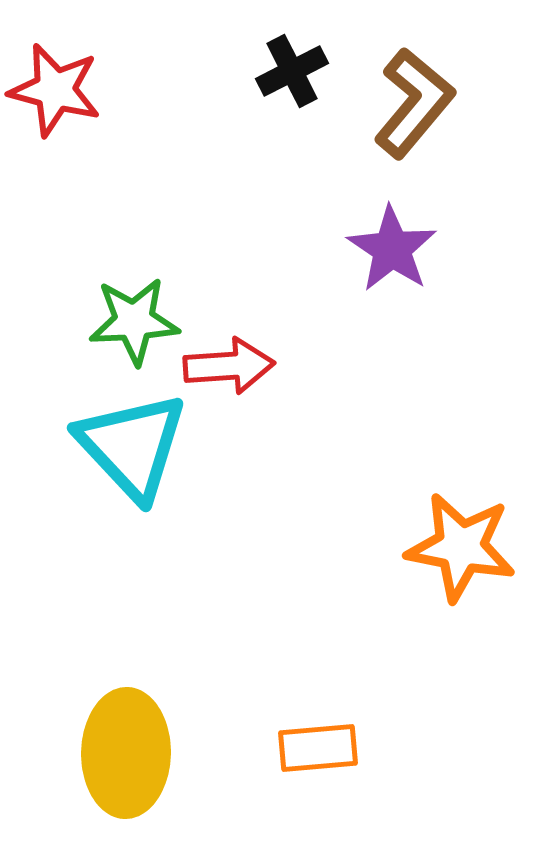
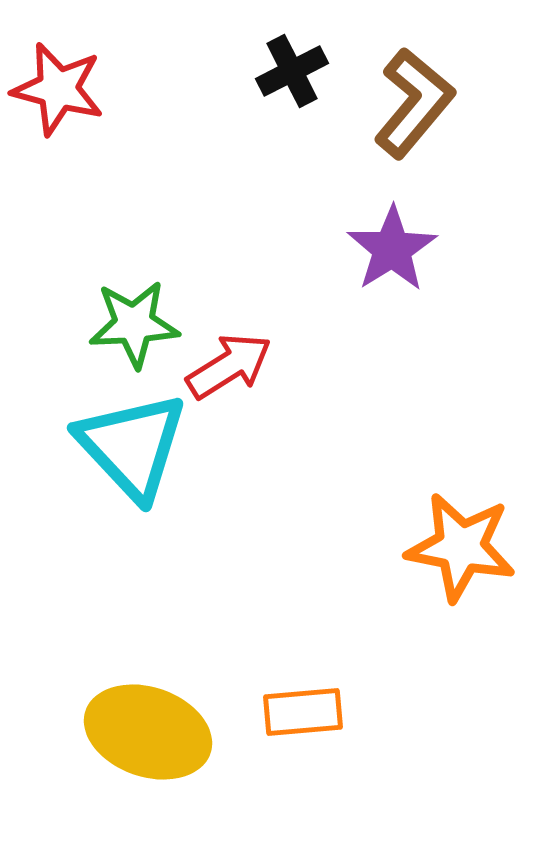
red star: moved 3 px right, 1 px up
purple star: rotated 6 degrees clockwise
green star: moved 3 px down
red arrow: rotated 28 degrees counterclockwise
orange rectangle: moved 15 px left, 36 px up
yellow ellipse: moved 22 px right, 21 px up; rotated 72 degrees counterclockwise
